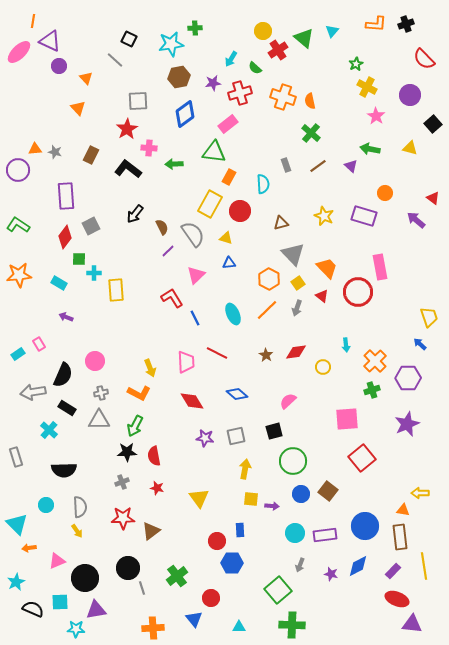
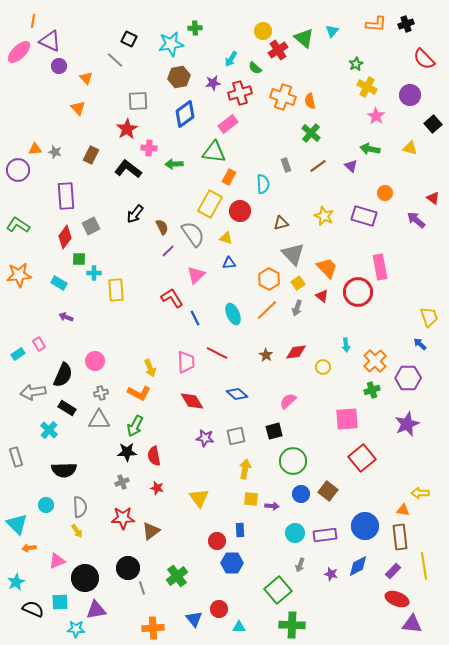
red circle at (211, 598): moved 8 px right, 11 px down
